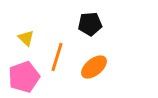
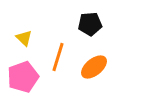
yellow triangle: moved 2 px left
orange line: moved 1 px right
pink pentagon: moved 1 px left
